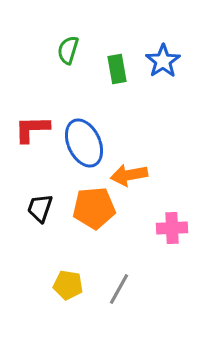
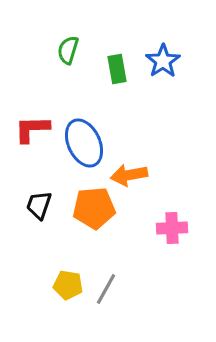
black trapezoid: moved 1 px left, 3 px up
gray line: moved 13 px left
